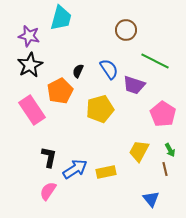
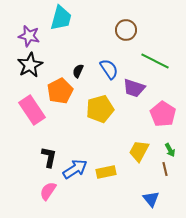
purple trapezoid: moved 3 px down
